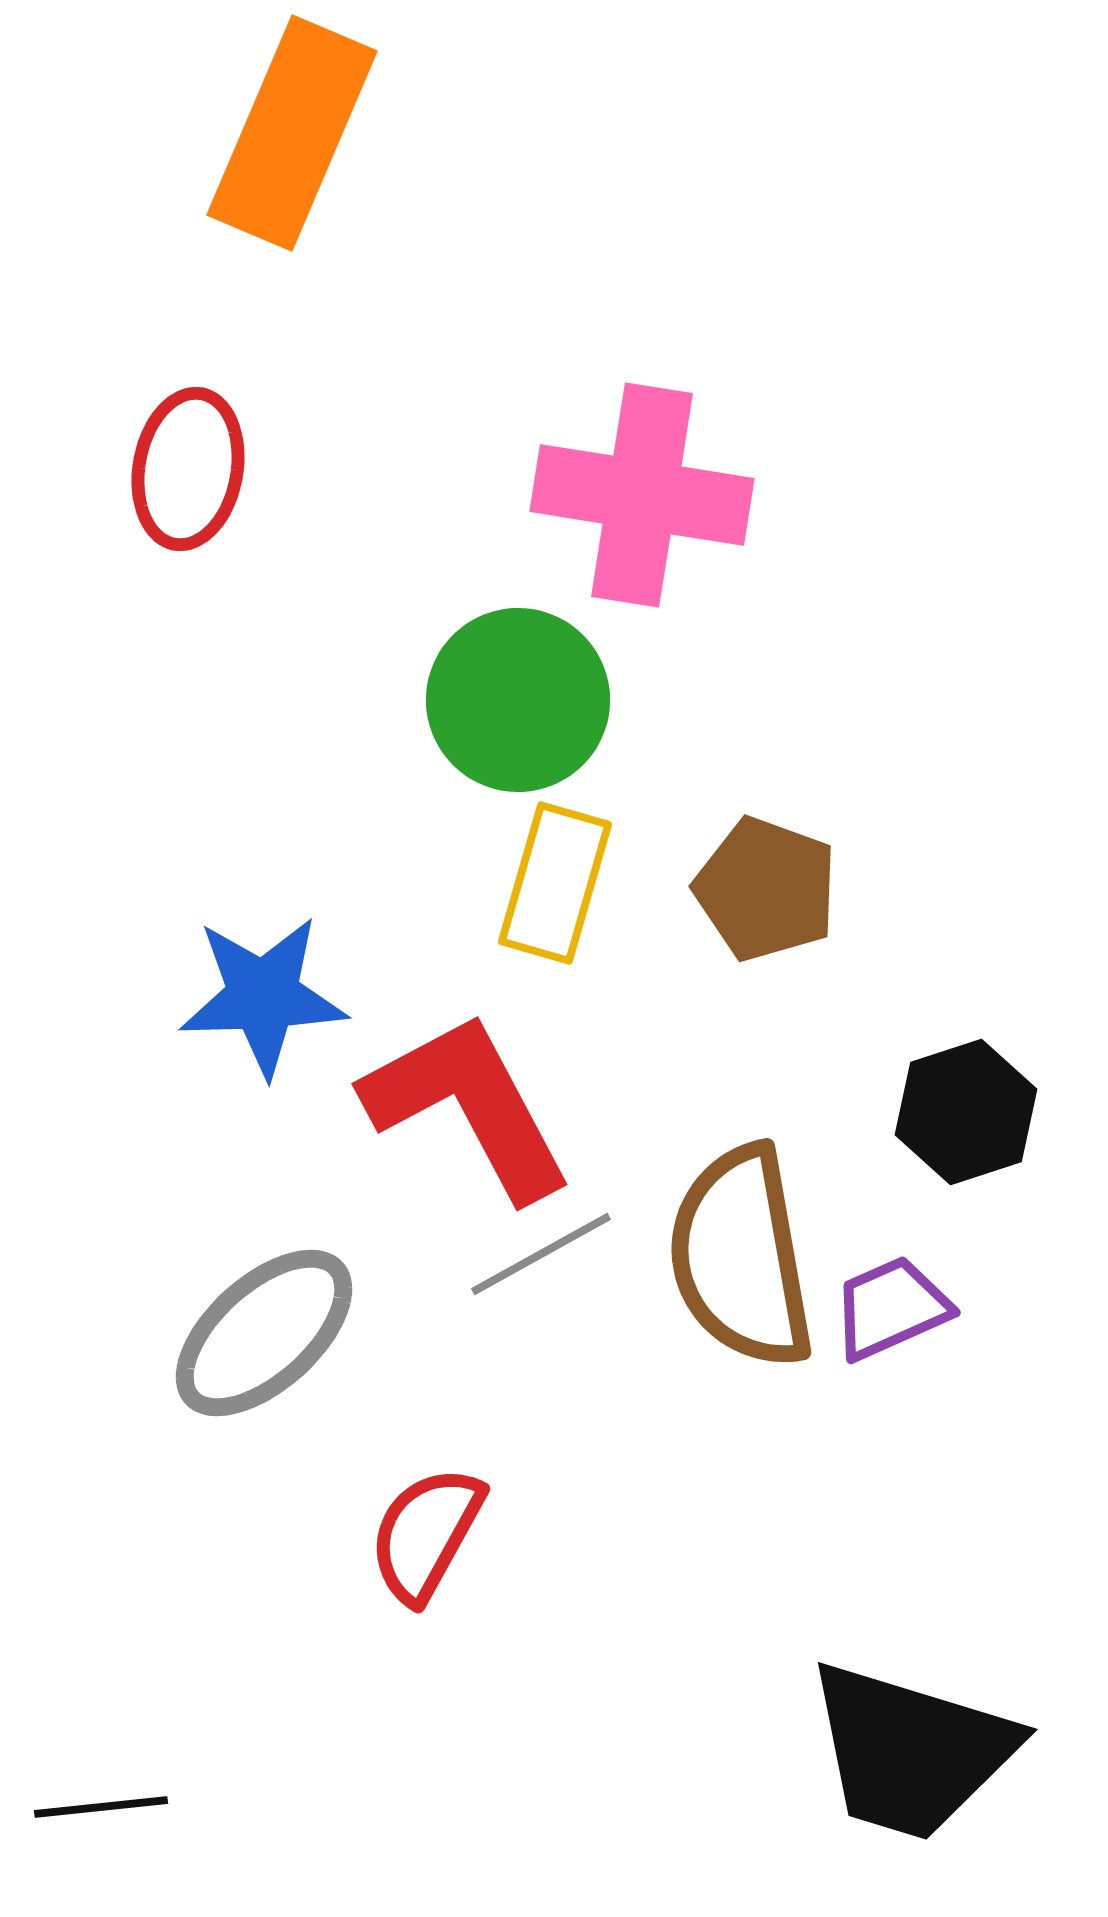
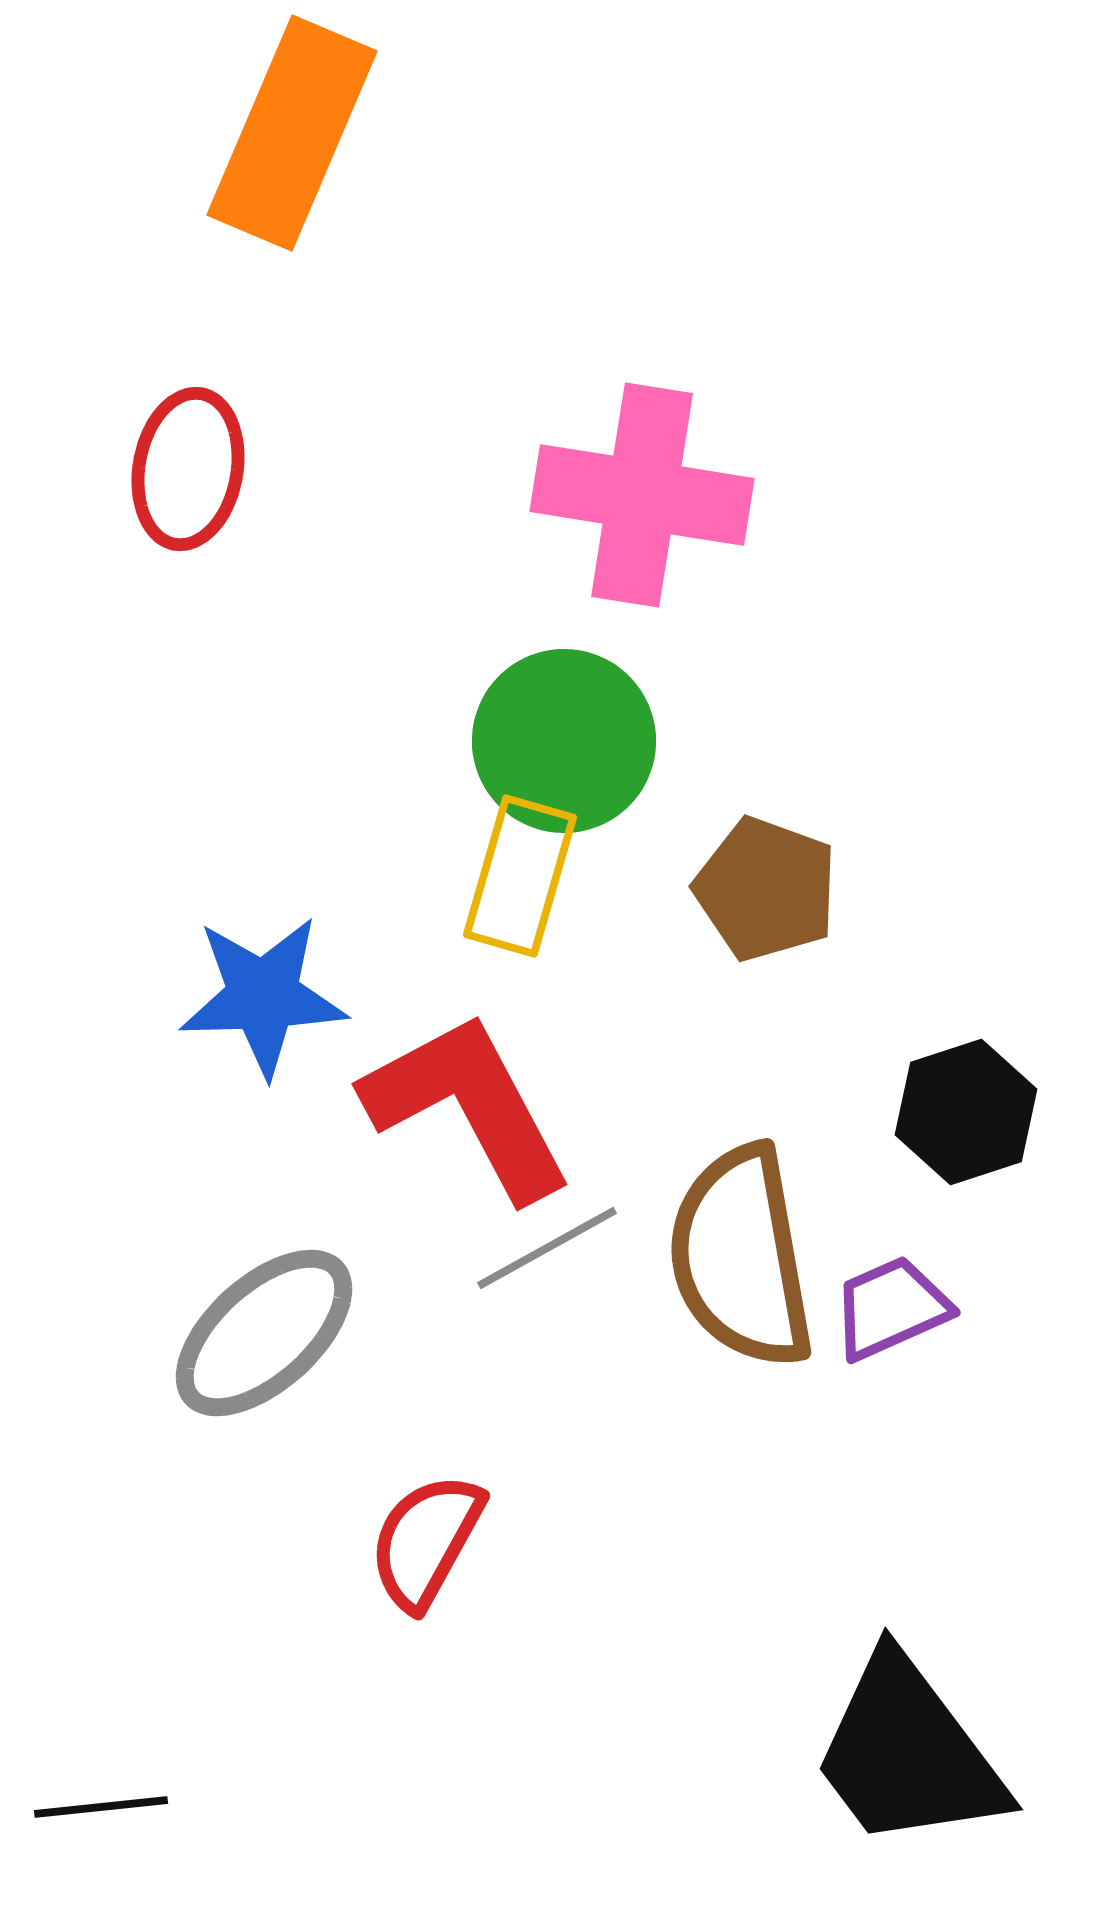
green circle: moved 46 px right, 41 px down
yellow rectangle: moved 35 px left, 7 px up
gray line: moved 6 px right, 6 px up
red semicircle: moved 7 px down
black trapezoid: moved 3 px left, 2 px down; rotated 36 degrees clockwise
